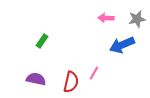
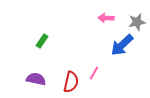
gray star: moved 3 px down
blue arrow: rotated 20 degrees counterclockwise
